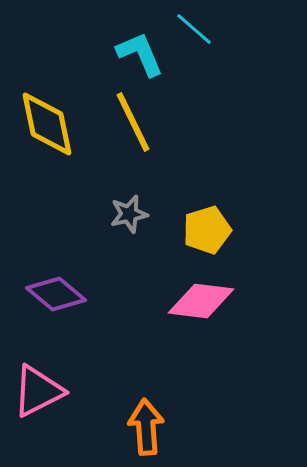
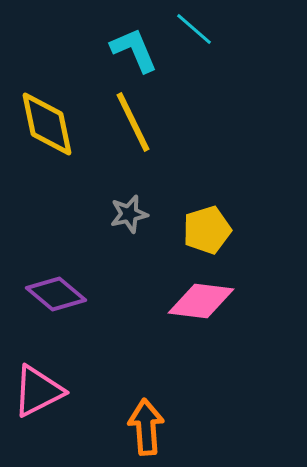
cyan L-shape: moved 6 px left, 4 px up
